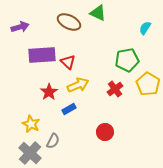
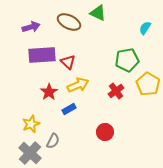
purple arrow: moved 11 px right
red cross: moved 1 px right, 2 px down
yellow star: rotated 24 degrees clockwise
